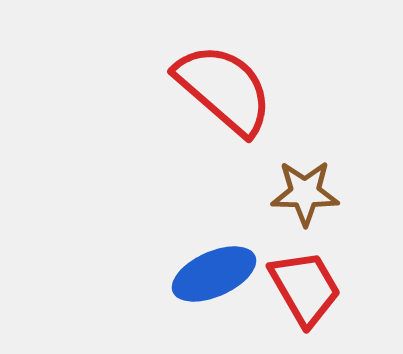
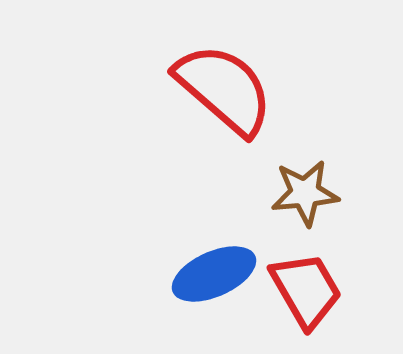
brown star: rotated 6 degrees counterclockwise
red trapezoid: moved 1 px right, 2 px down
